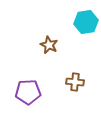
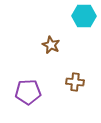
cyan hexagon: moved 2 px left, 6 px up; rotated 10 degrees clockwise
brown star: moved 2 px right
